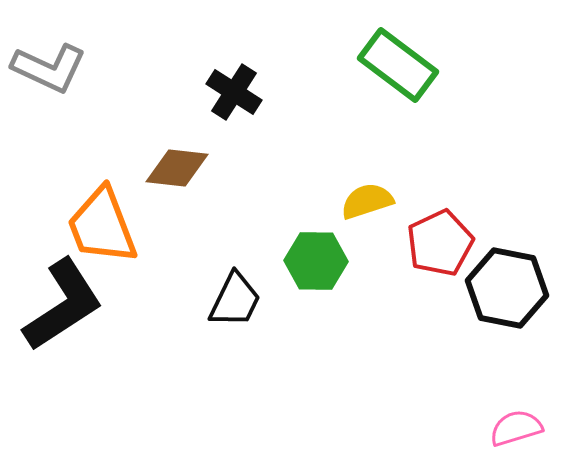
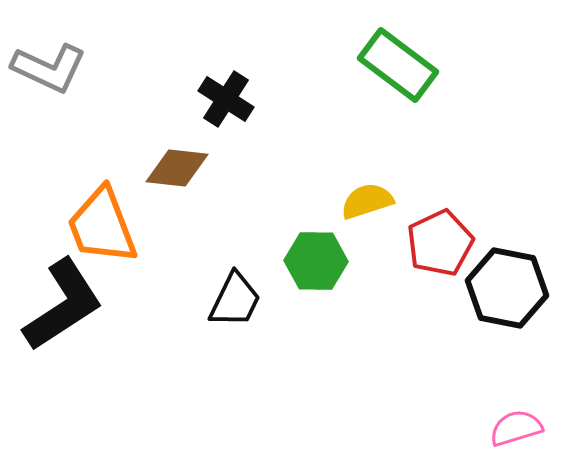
black cross: moved 8 px left, 7 px down
